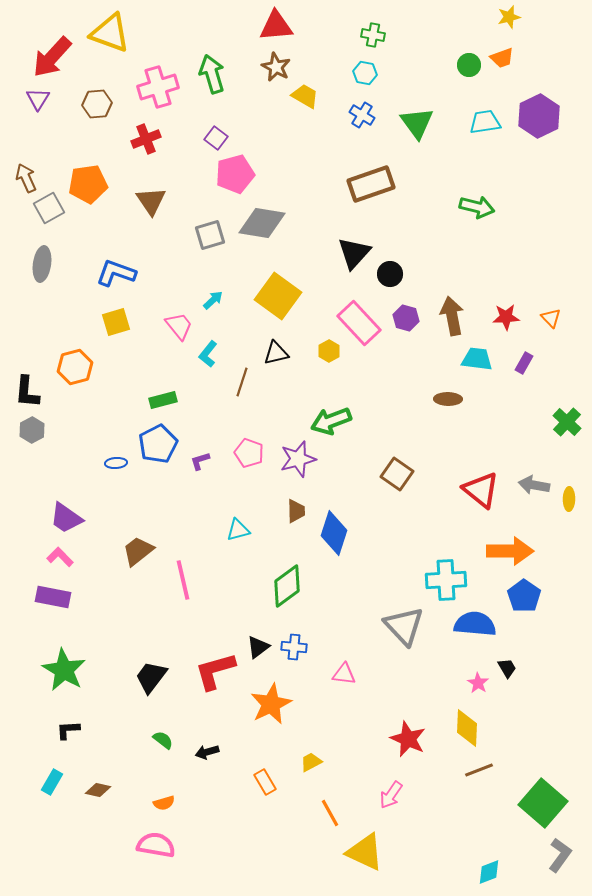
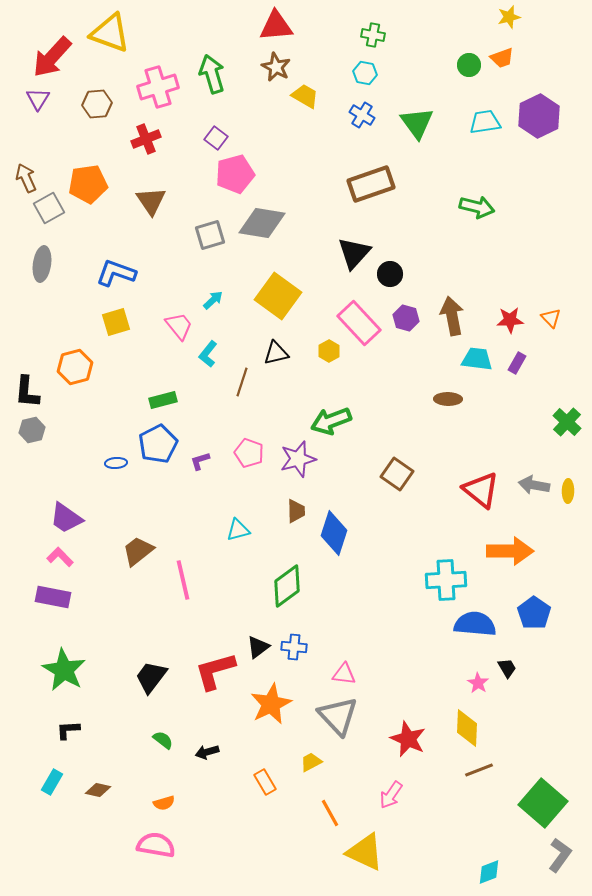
red star at (506, 317): moved 4 px right, 3 px down
purple rectangle at (524, 363): moved 7 px left
gray hexagon at (32, 430): rotated 15 degrees clockwise
yellow ellipse at (569, 499): moved 1 px left, 8 px up
blue pentagon at (524, 596): moved 10 px right, 17 px down
gray triangle at (404, 626): moved 66 px left, 90 px down
